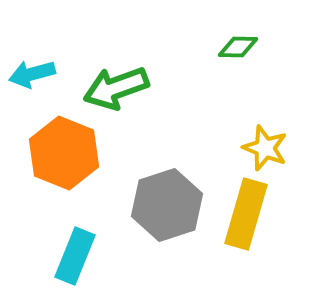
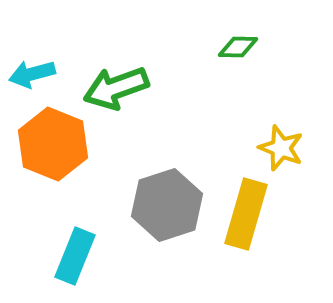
yellow star: moved 16 px right
orange hexagon: moved 11 px left, 9 px up
